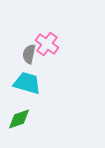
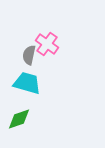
gray semicircle: moved 1 px down
